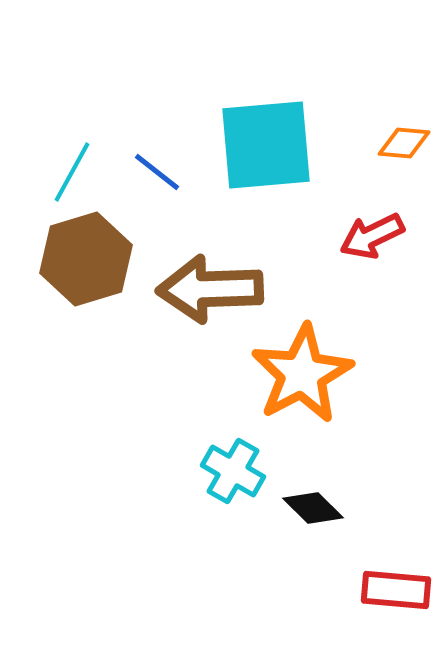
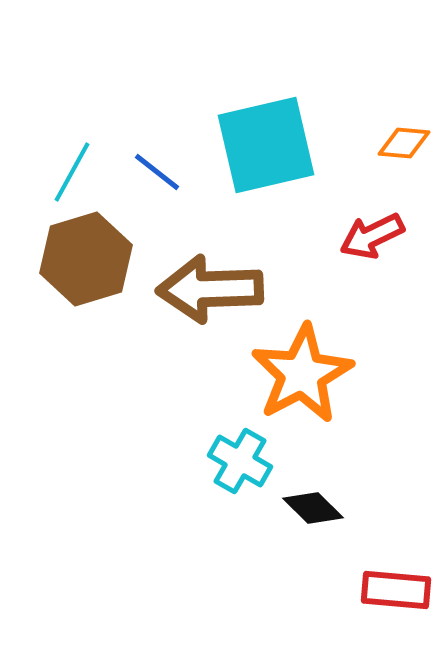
cyan square: rotated 8 degrees counterclockwise
cyan cross: moved 7 px right, 10 px up
